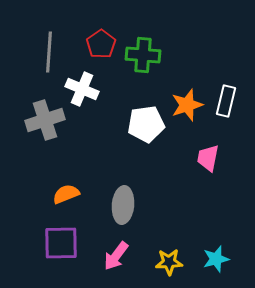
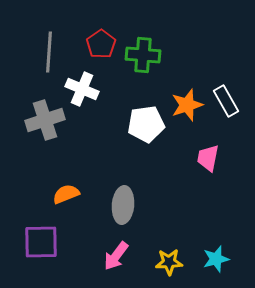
white rectangle: rotated 44 degrees counterclockwise
purple square: moved 20 px left, 1 px up
